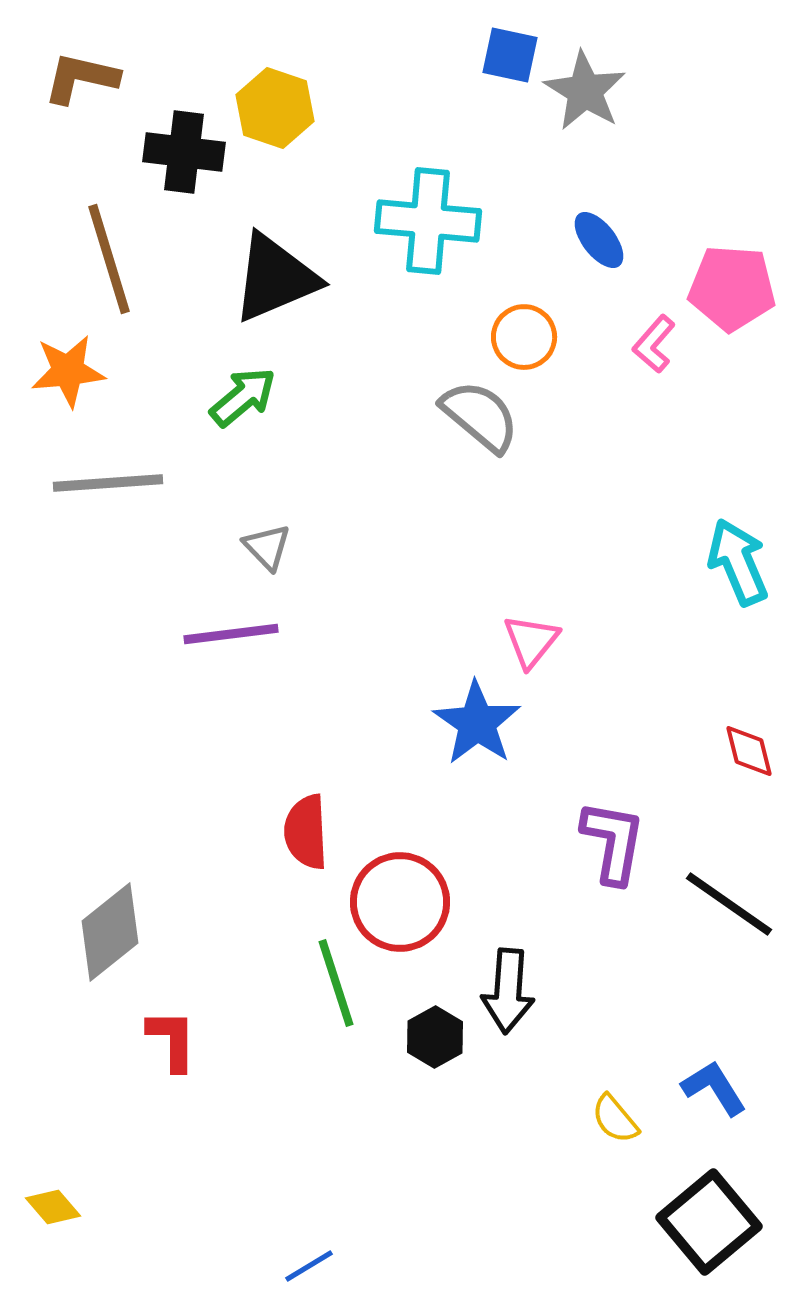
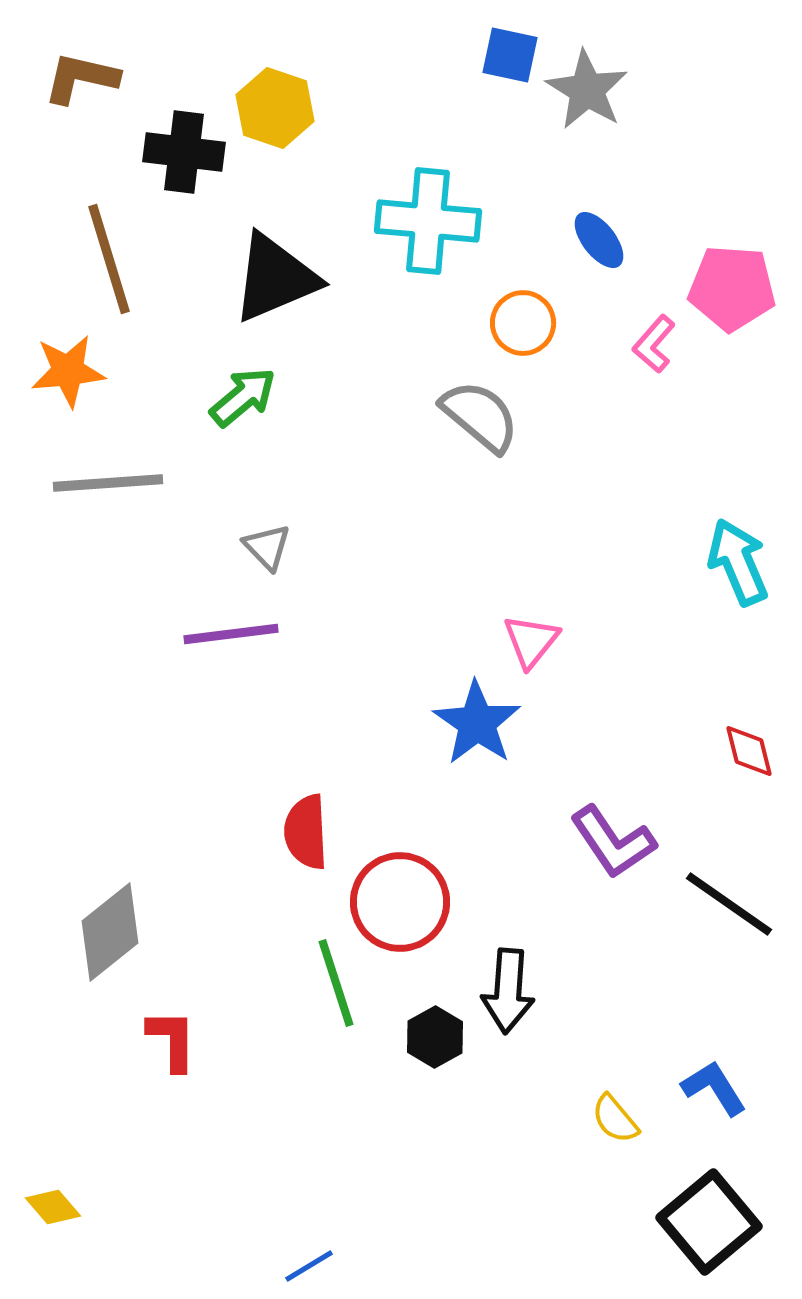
gray star: moved 2 px right, 1 px up
orange circle: moved 1 px left, 14 px up
purple L-shape: rotated 136 degrees clockwise
